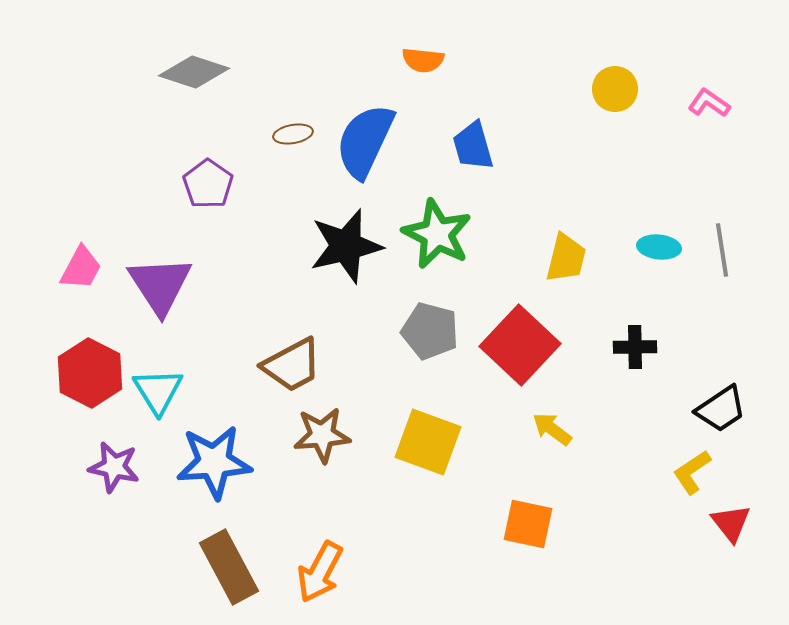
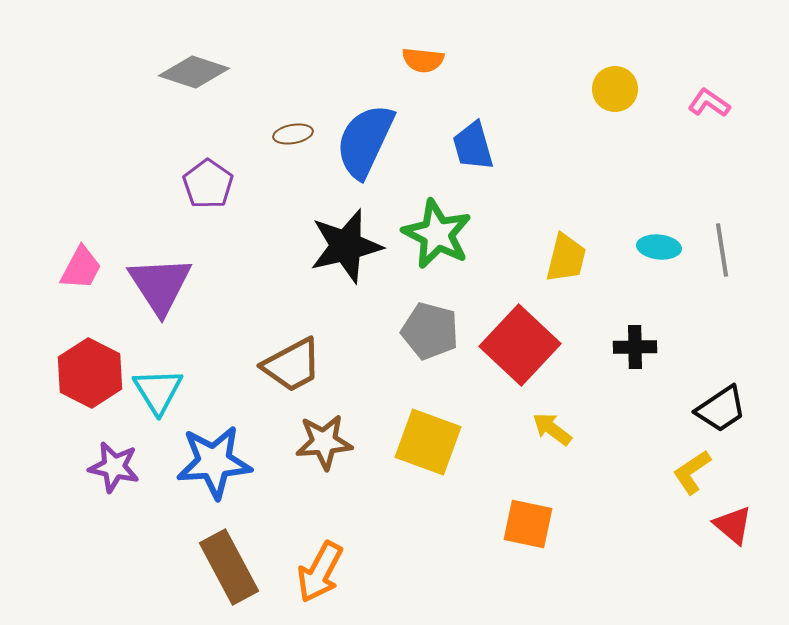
brown star: moved 2 px right, 7 px down
red triangle: moved 2 px right, 2 px down; rotated 12 degrees counterclockwise
